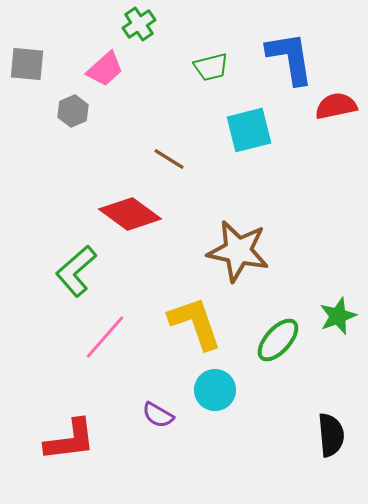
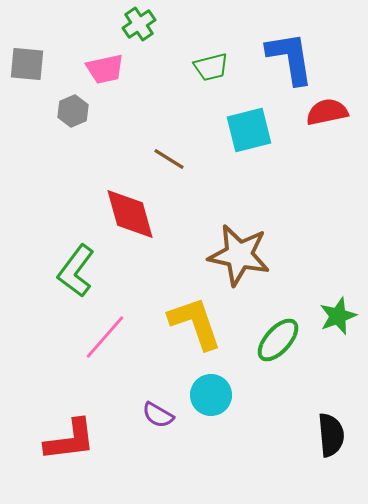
pink trapezoid: rotated 30 degrees clockwise
red semicircle: moved 9 px left, 6 px down
red diamond: rotated 38 degrees clockwise
brown star: moved 1 px right, 4 px down
green L-shape: rotated 12 degrees counterclockwise
cyan circle: moved 4 px left, 5 px down
